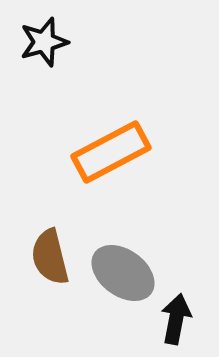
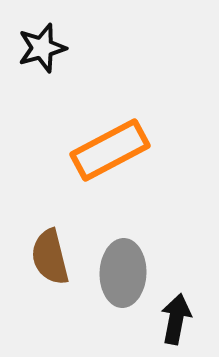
black star: moved 2 px left, 6 px down
orange rectangle: moved 1 px left, 2 px up
gray ellipse: rotated 56 degrees clockwise
